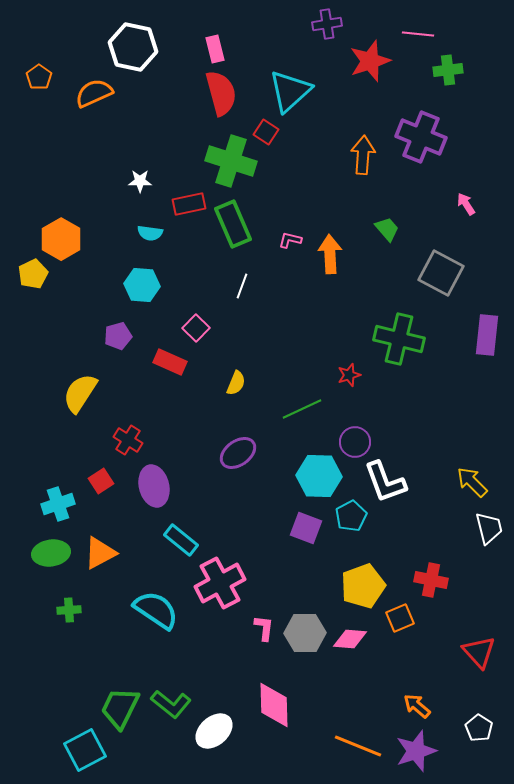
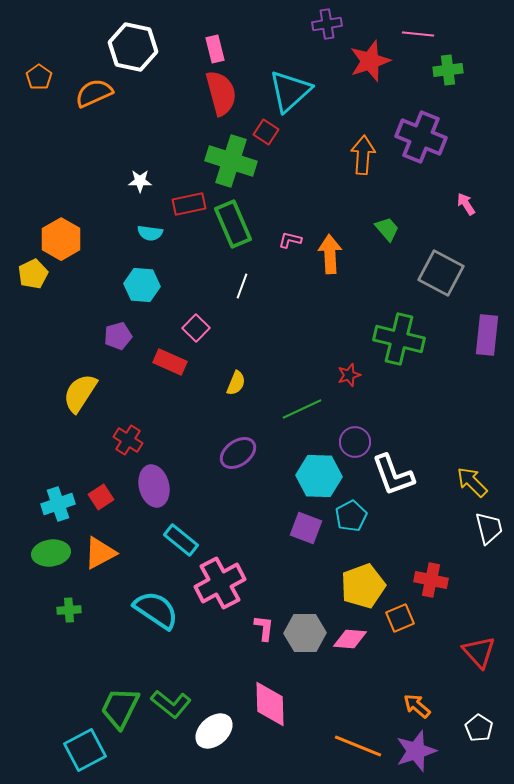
red square at (101, 481): moved 16 px down
white L-shape at (385, 482): moved 8 px right, 7 px up
pink diamond at (274, 705): moved 4 px left, 1 px up
